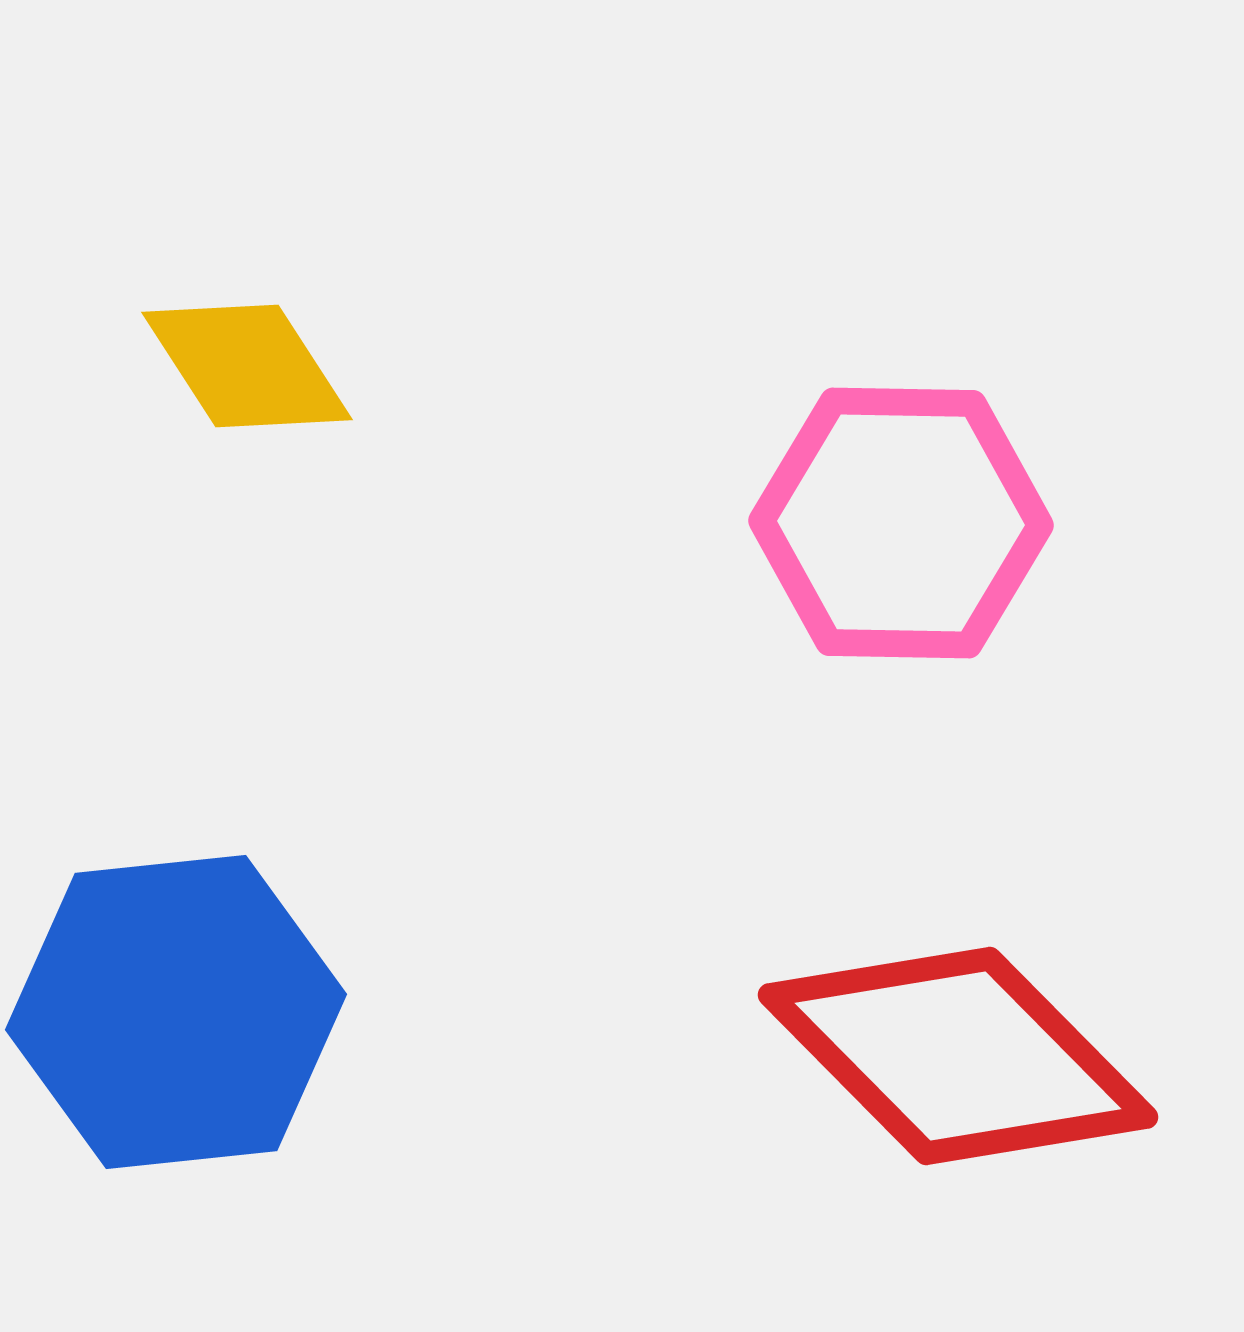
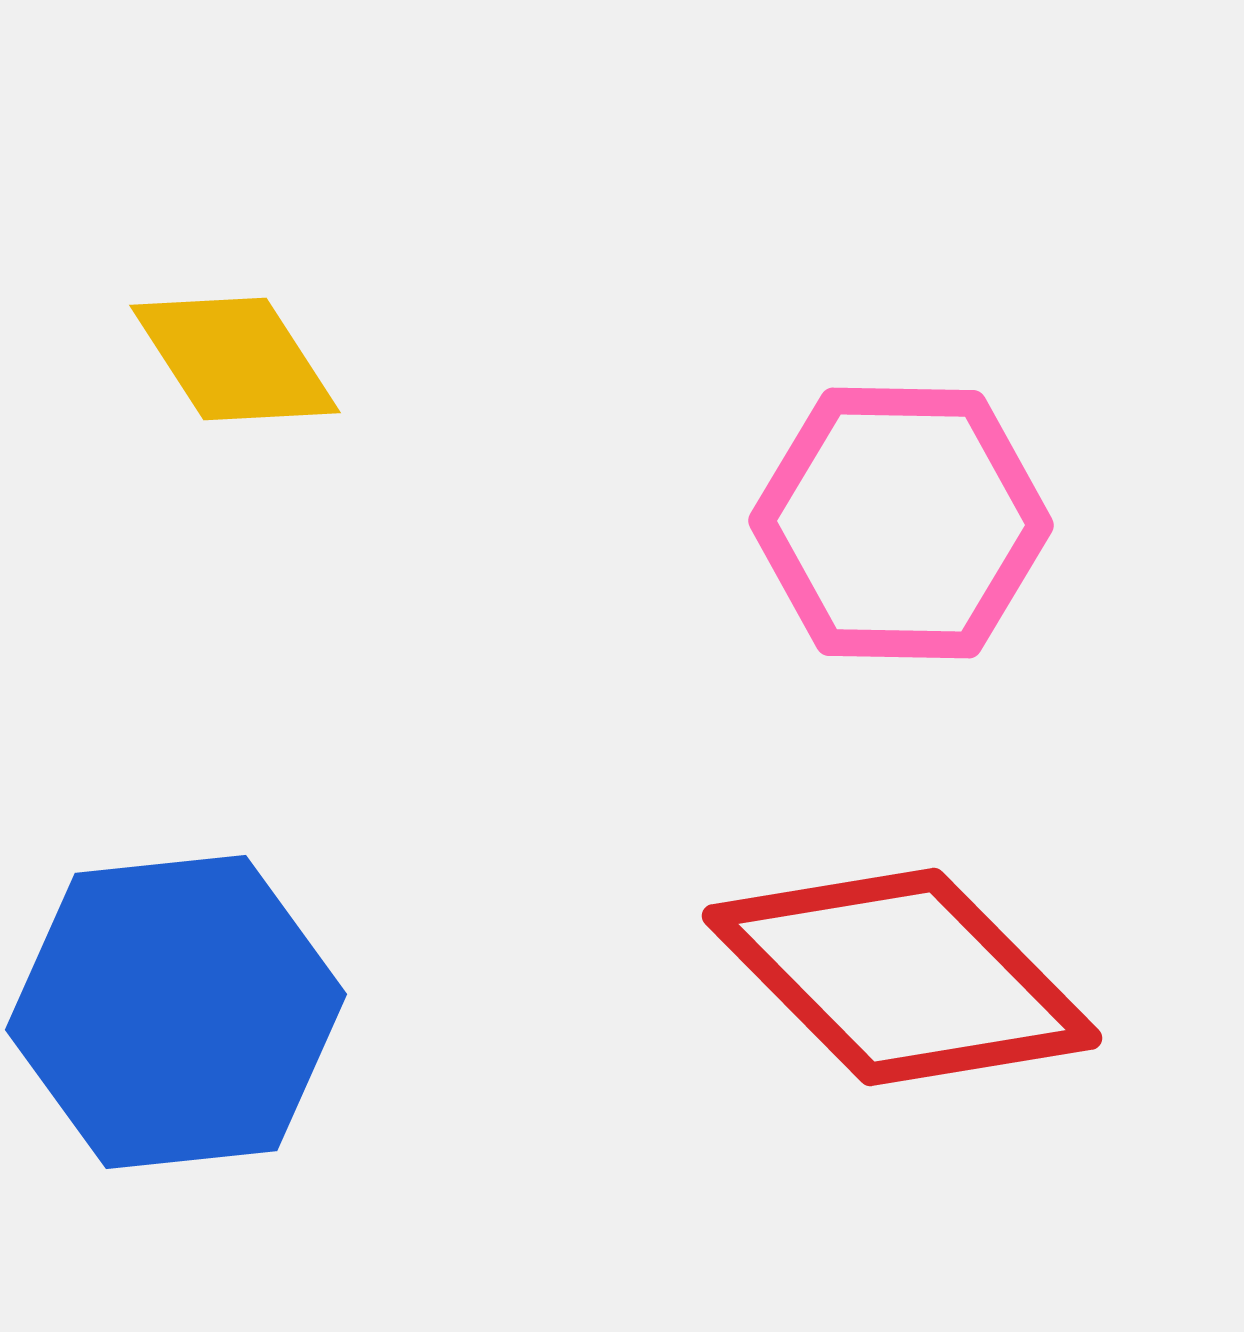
yellow diamond: moved 12 px left, 7 px up
red diamond: moved 56 px left, 79 px up
